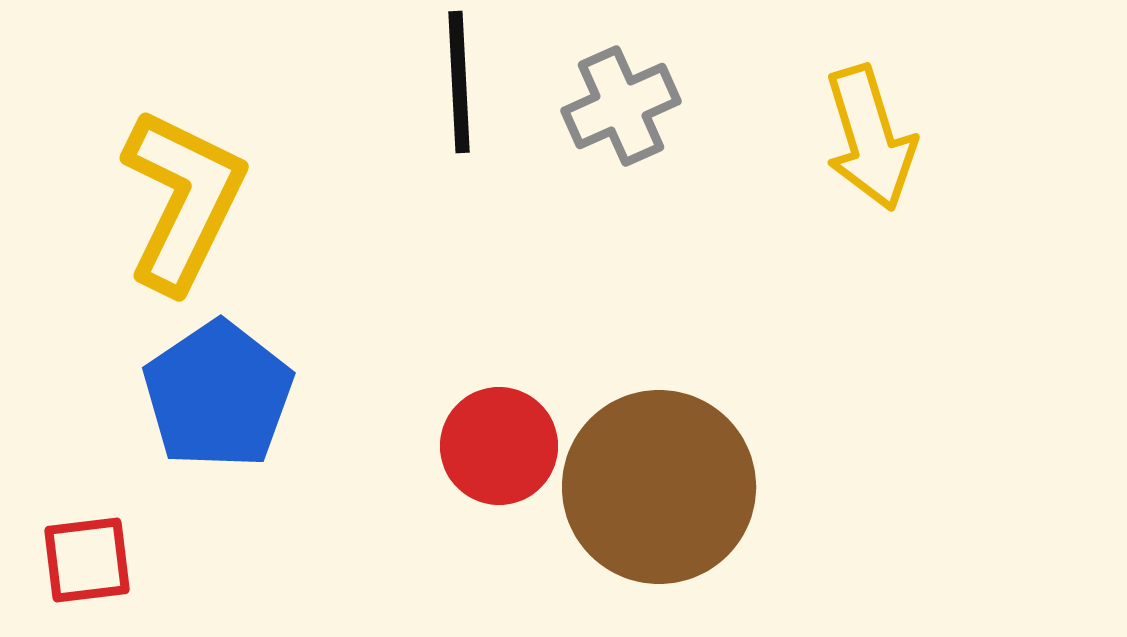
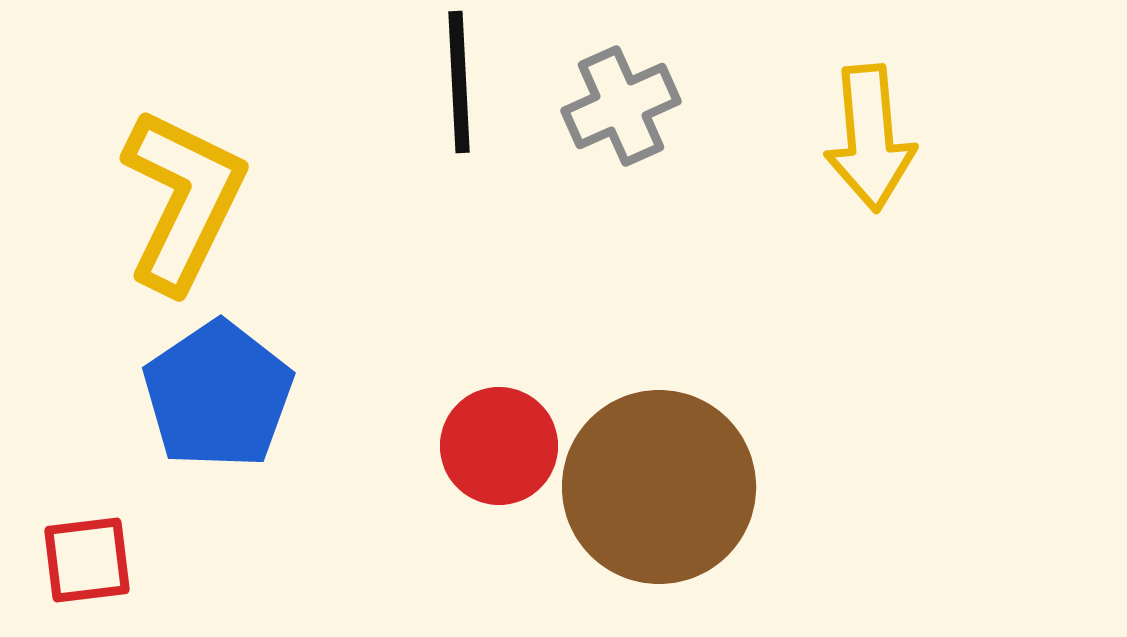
yellow arrow: rotated 12 degrees clockwise
